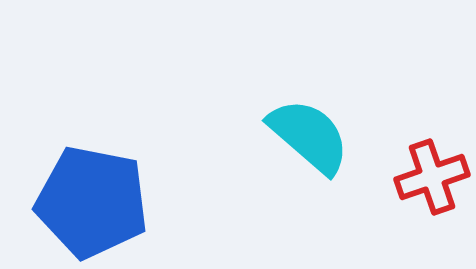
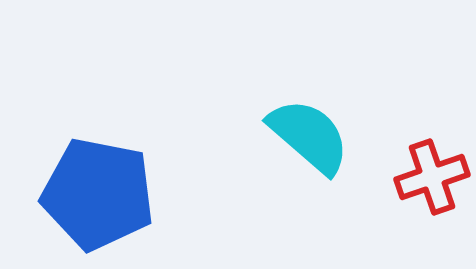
blue pentagon: moved 6 px right, 8 px up
